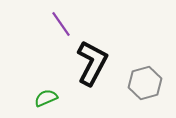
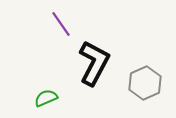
black L-shape: moved 2 px right
gray hexagon: rotated 8 degrees counterclockwise
